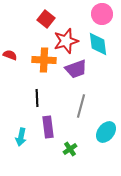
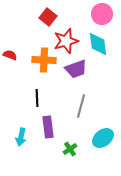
red square: moved 2 px right, 2 px up
cyan ellipse: moved 3 px left, 6 px down; rotated 15 degrees clockwise
